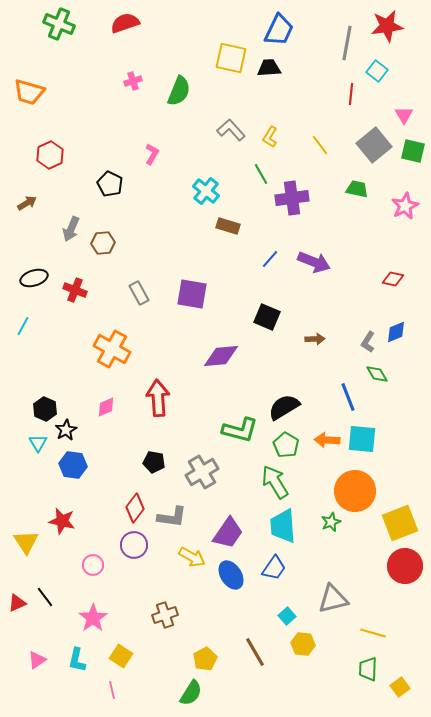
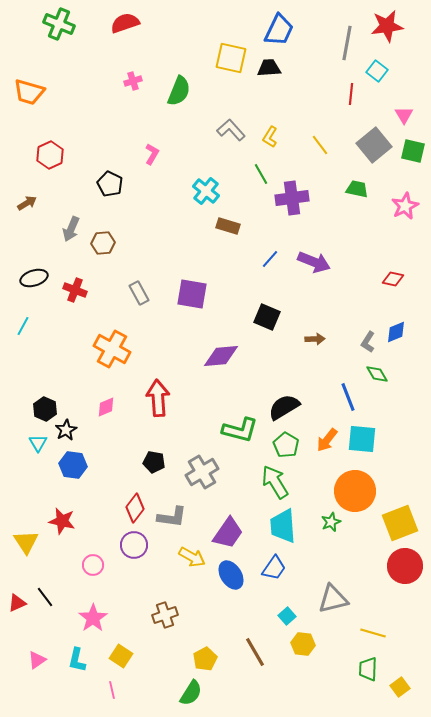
orange arrow at (327, 440): rotated 55 degrees counterclockwise
